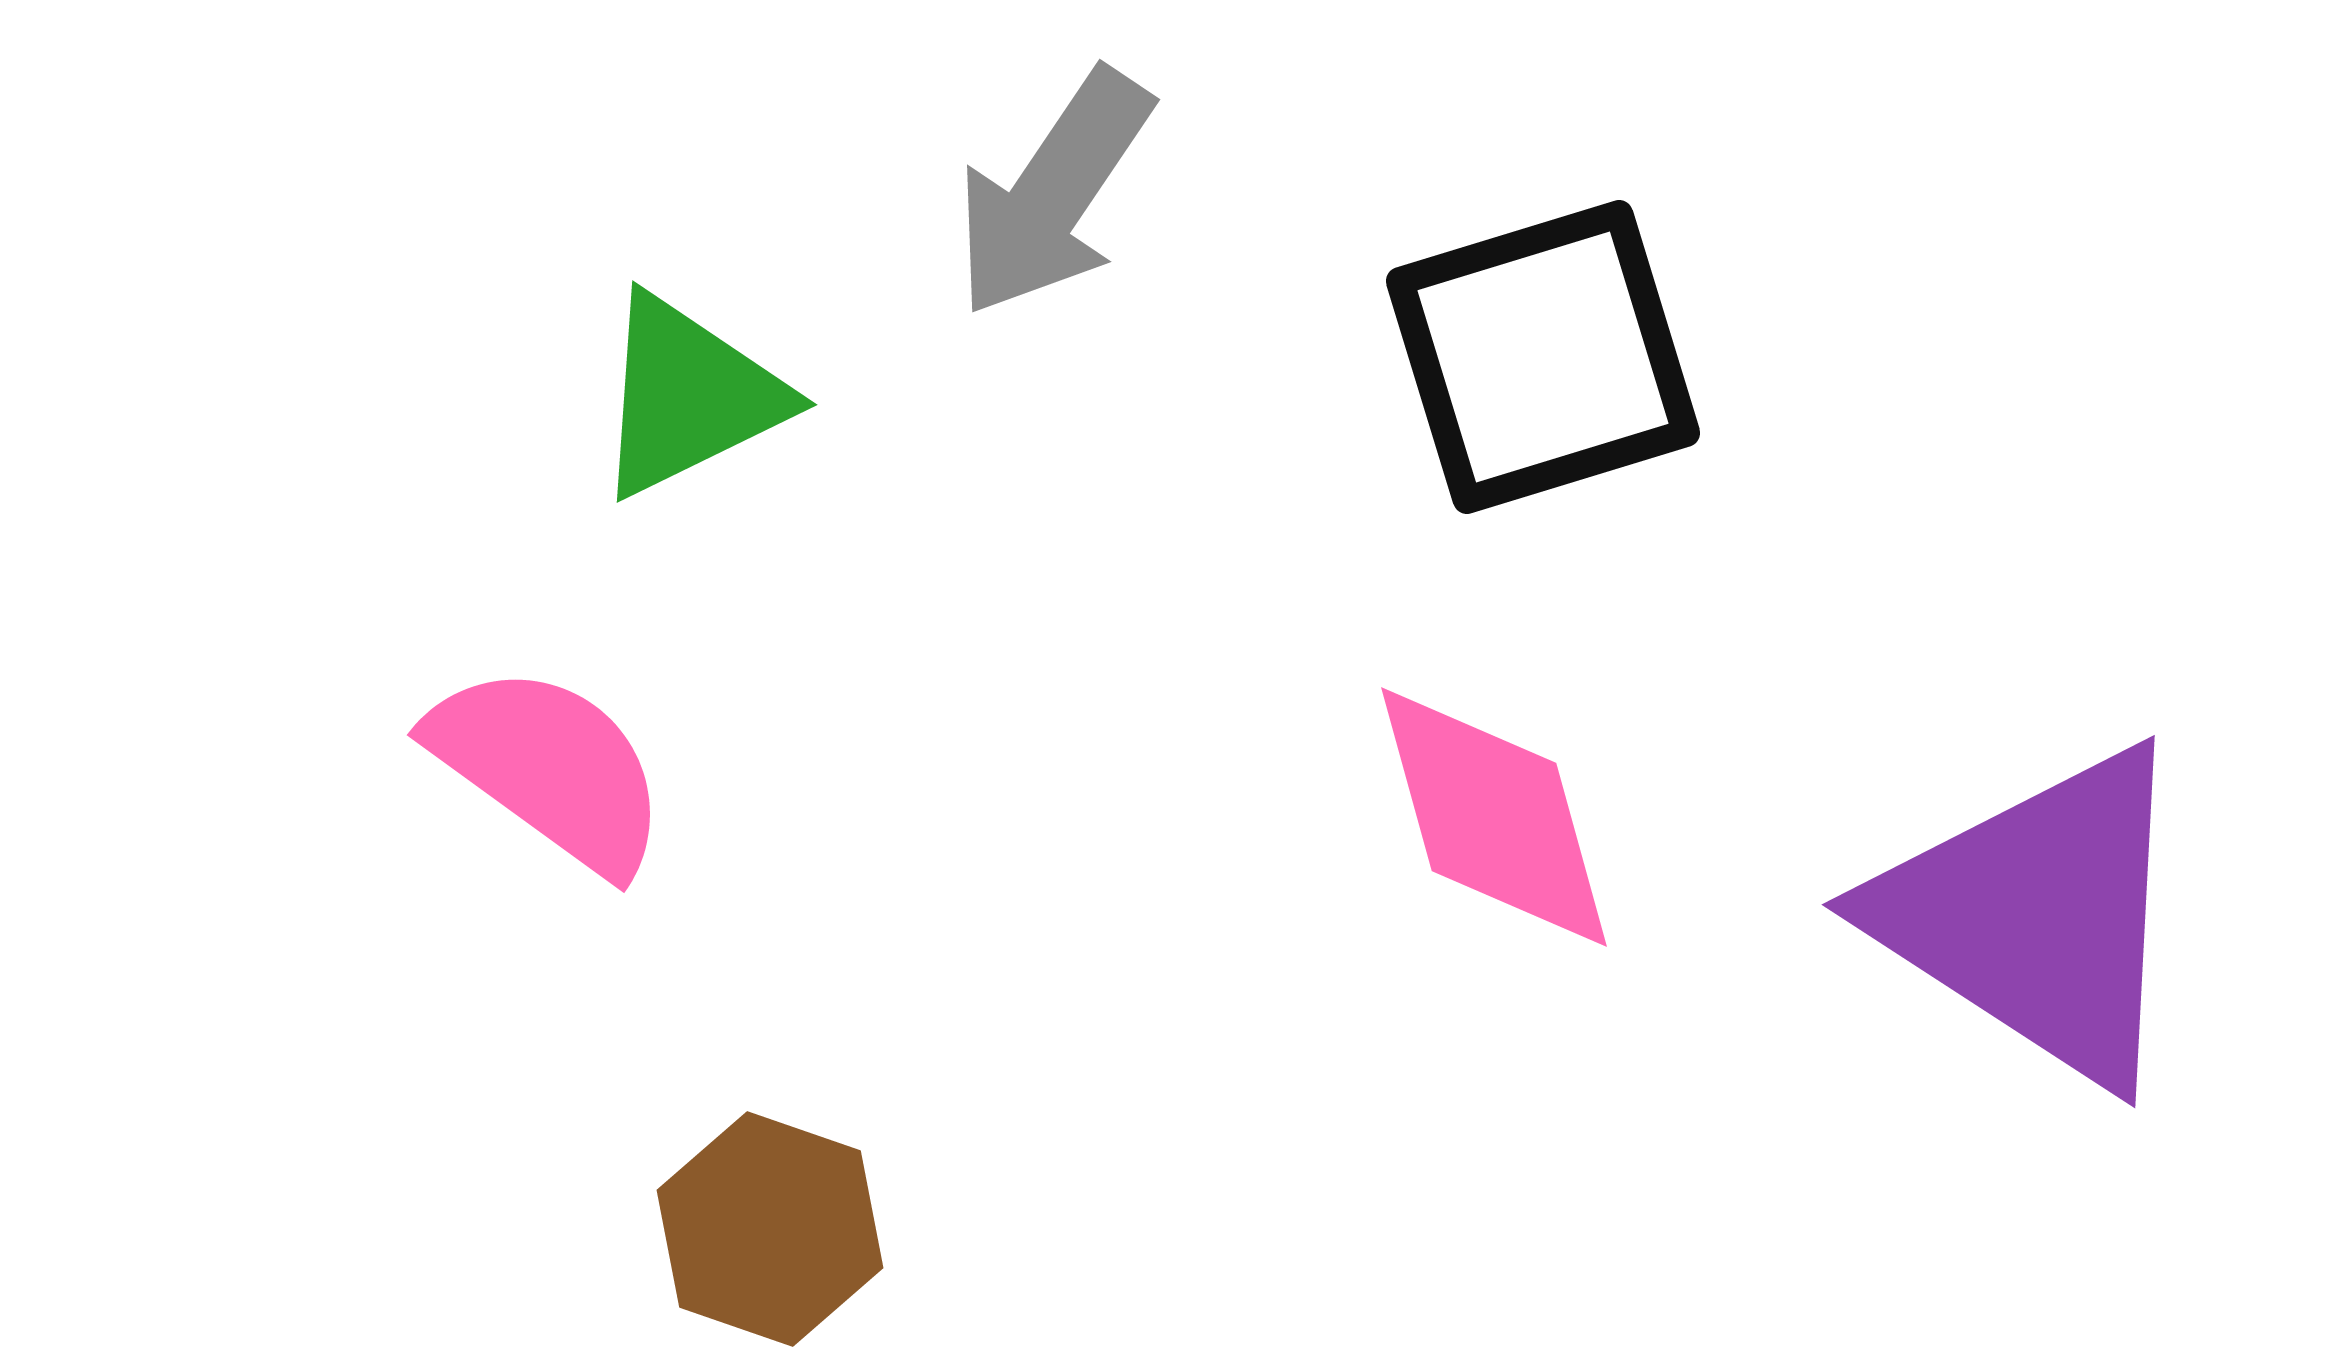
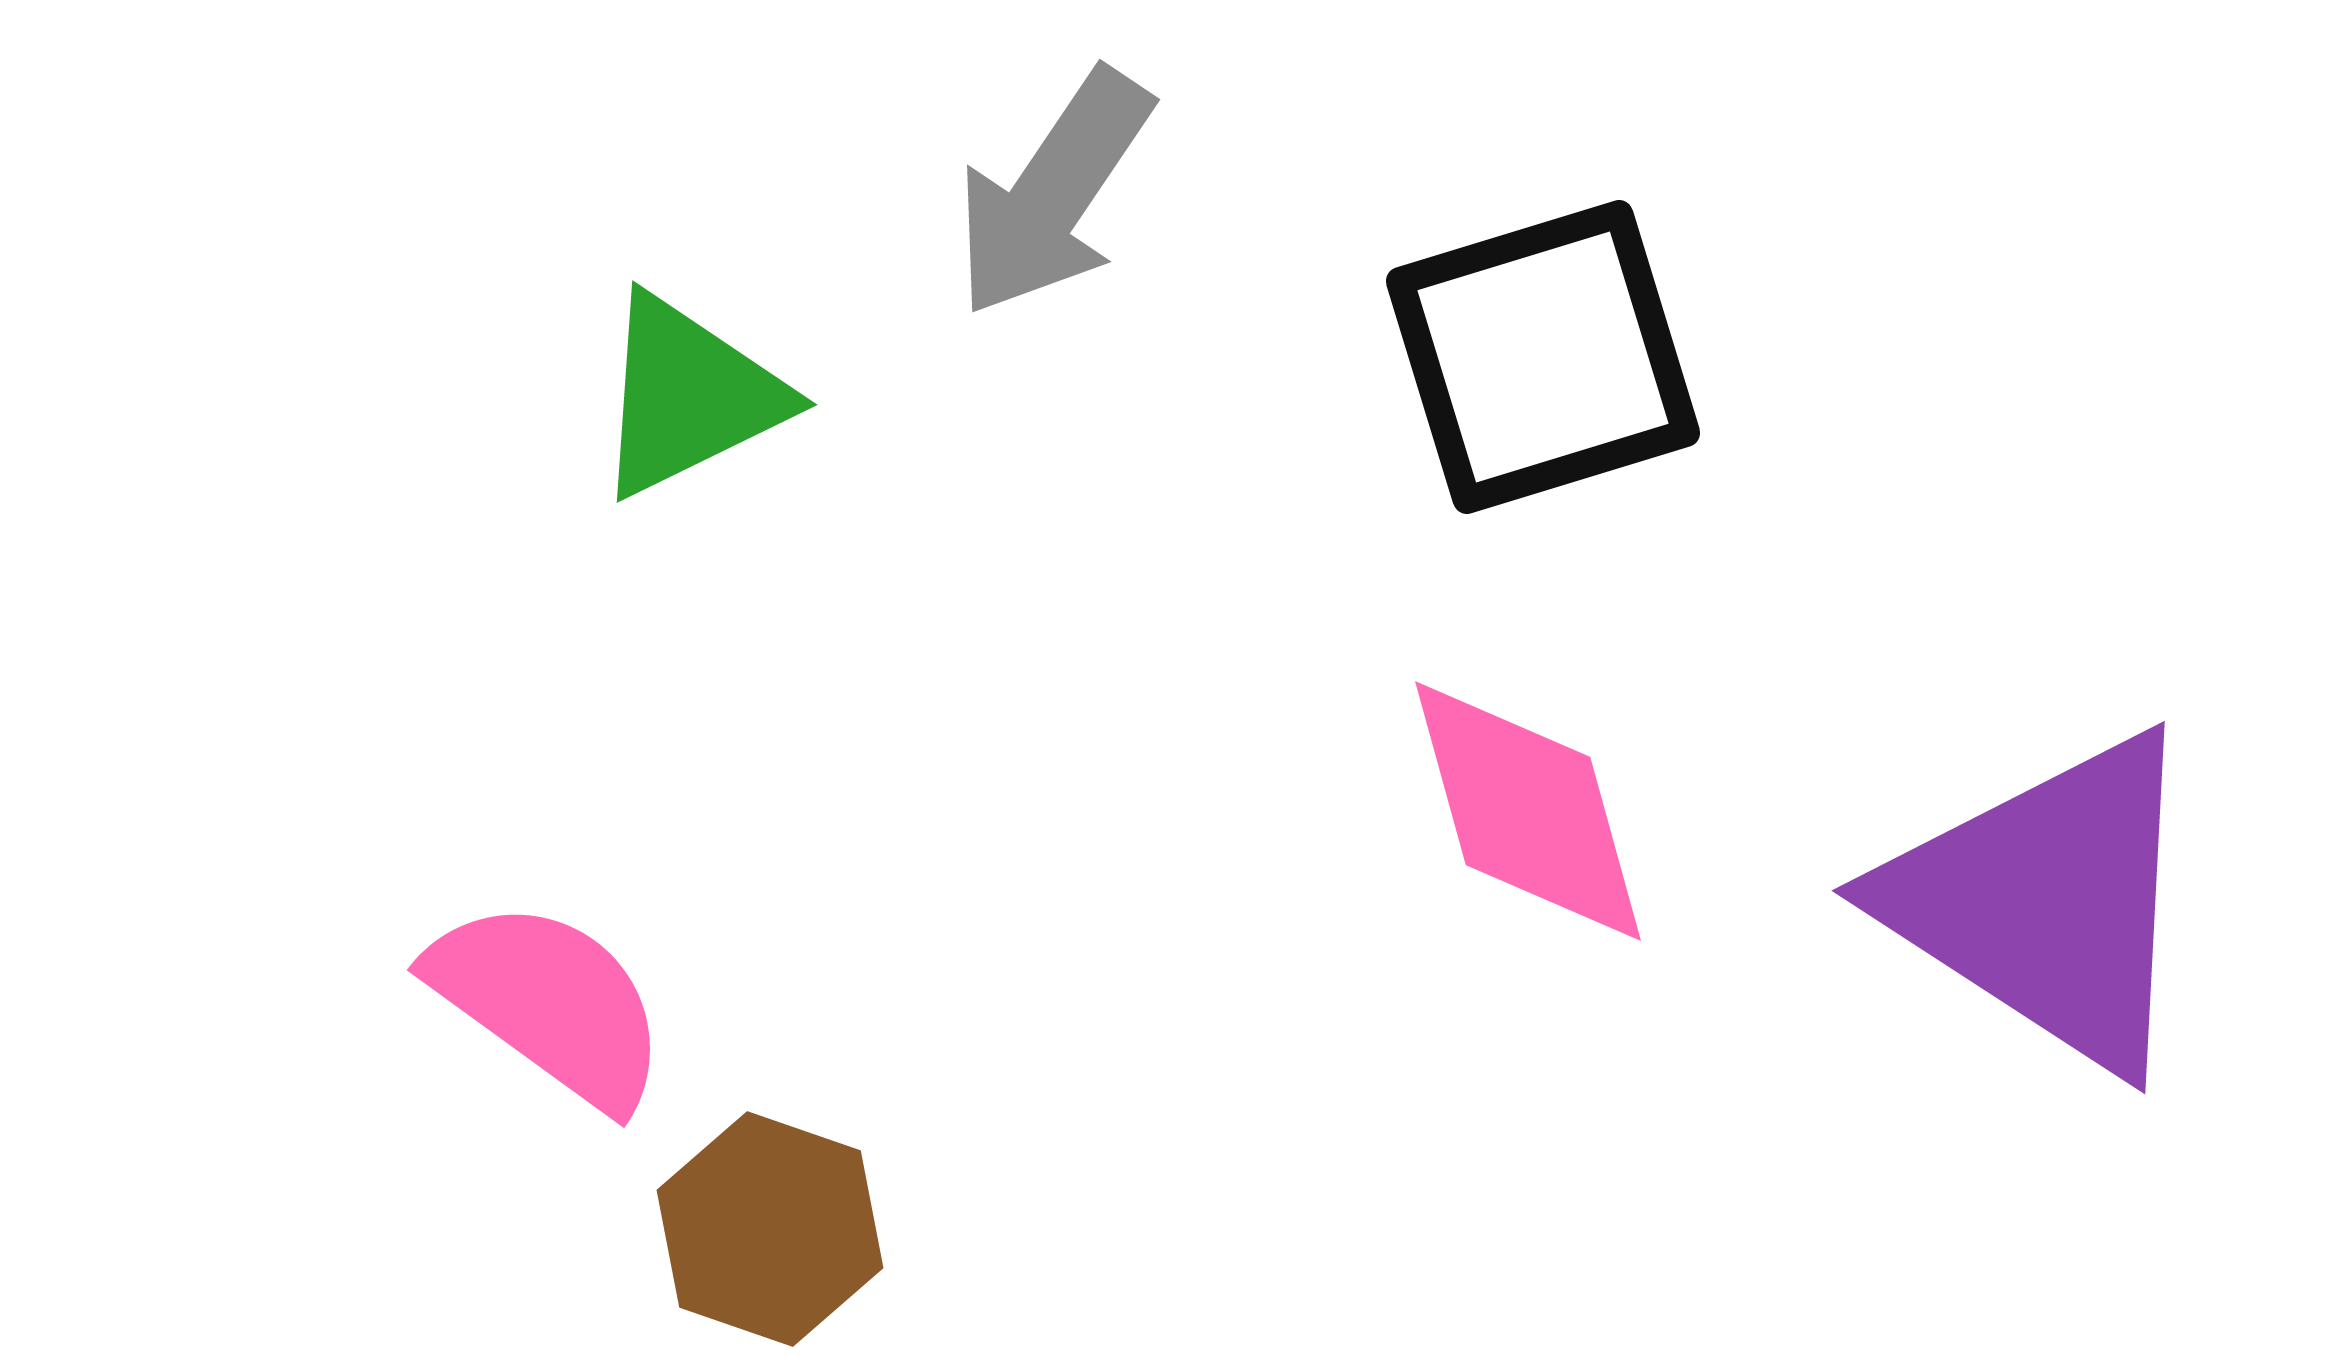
pink semicircle: moved 235 px down
pink diamond: moved 34 px right, 6 px up
purple triangle: moved 10 px right, 14 px up
